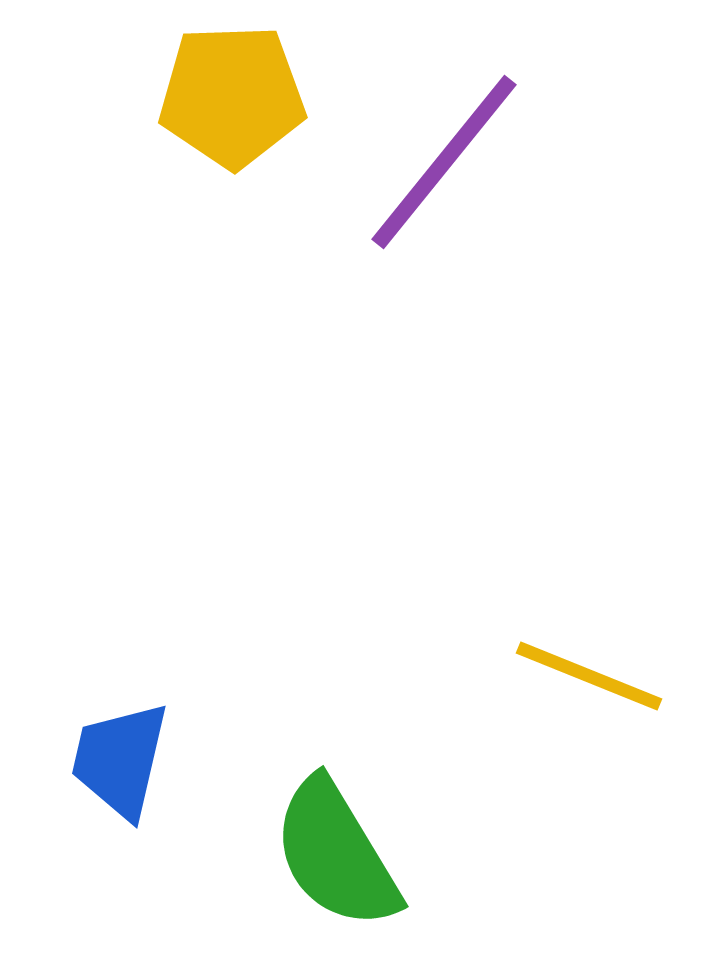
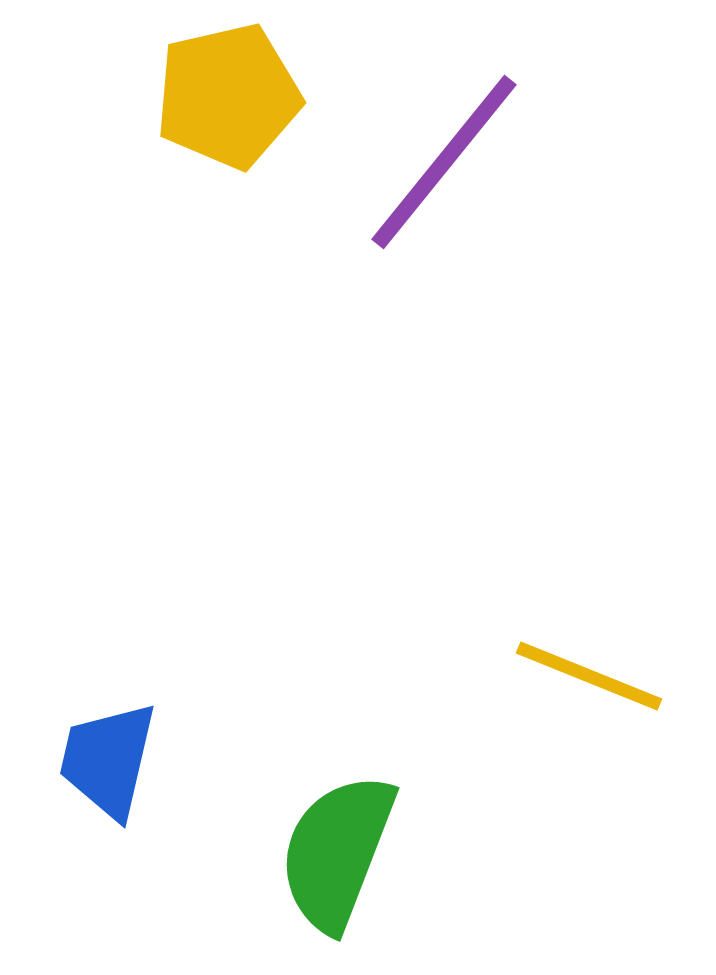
yellow pentagon: moved 4 px left; rotated 11 degrees counterclockwise
blue trapezoid: moved 12 px left
green semicircle: moved 1 px right, 2 px up; rotated 52 degrees clockwise
